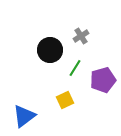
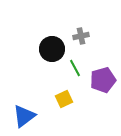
gray cross: rotated 21 degrees clockwise
black circle: moved 2 px right, 1 px up
green line: rotated 60 degrees counterclockwise
yellow square: moved 1 px left, 1 px up
